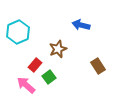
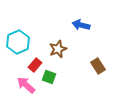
cyan hexagon: moved 10 px down
green square: rotated 32 degrees counterclockwise
